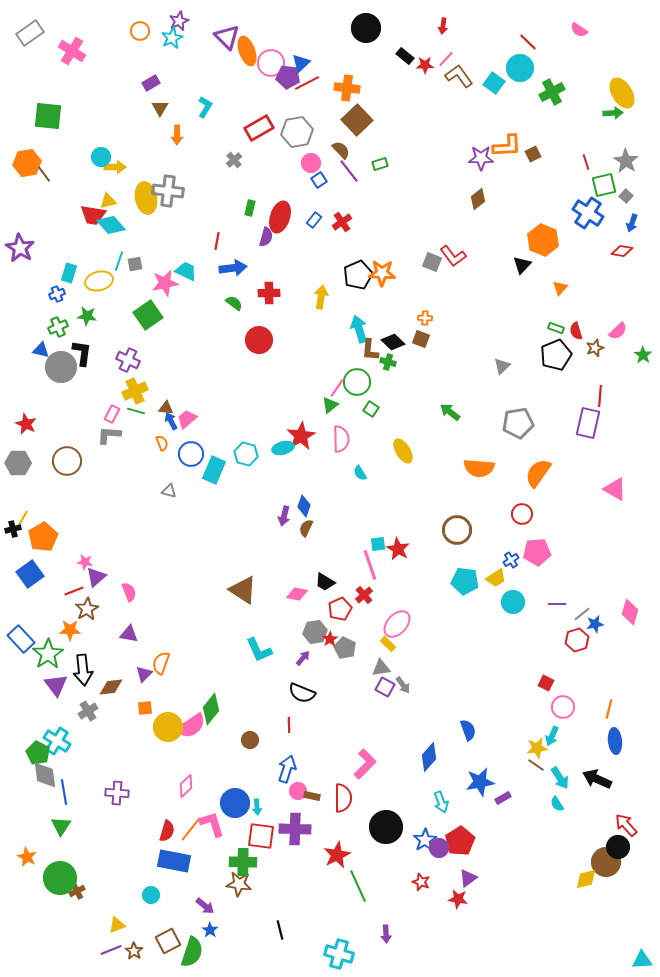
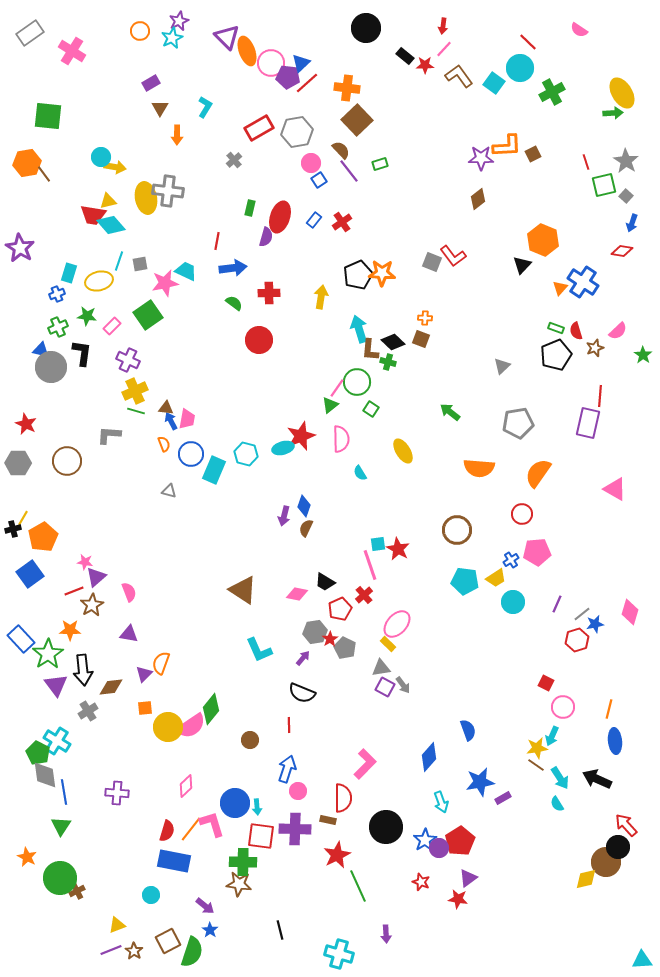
pink line at (446, 59): moved 2 px left, 10 px up
red line at (307, 83): rotated 15 degrees counterclockwise
yellow arrow at (115, 167): rotated 10 degrees clockwise
blue cross at (588, 213): moved 5 px left, 69 px down
gray square at (135, 264): moved 5 px right
gray circle at (61, 367): moved 10 px left
pink rectangle at (112, 414): moved 88 px up; rotated 18 degrees clockwise
pink trapezoid at (187, 419): rotated 140 degrees clockwise
red star at (301, 436): rotated 8 degrees clockwise
orange semicircle at (162, 443): moved 2 px right, 1 px down
purple line at (557, 604): rotated 66 degrees counterclockwise
brown star at (87, 609): moved 5 px right, 4 px up
brown rectangle at (312, 796): moved 16 px right, 24 px down
